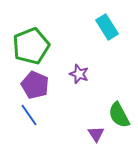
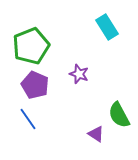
blue line: moved 1 px left, 4 px down
purple triangle: rotated 24 degrees counterclockwise
